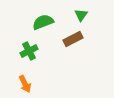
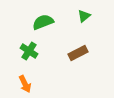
green triangle: moved 3 px right, 1 px down; rotated 16 degrees clockwise
brown rectangle: moved 5 px right, 14 px down
green cross: rotated 30 degrees counterclockwise
